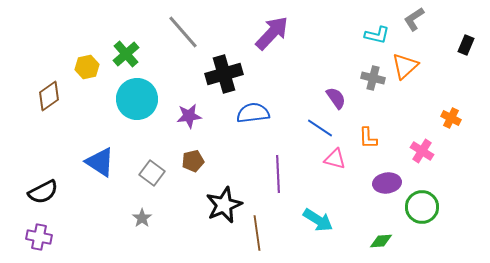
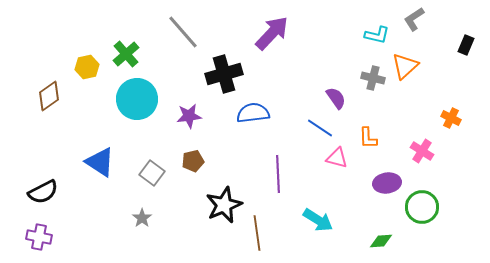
pink triangle: moved 2 px right, 1 px up
